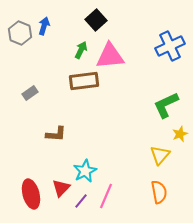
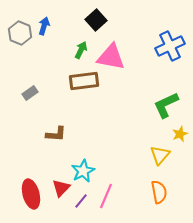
pink triangle: moved 1 px right, 1 px down; rotated 16 degrees clockwise
cyan star: moved 2 px left
